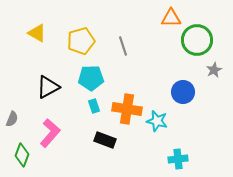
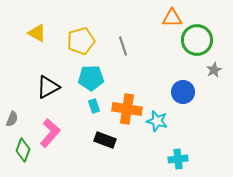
orange triangle: moved 1 px right
green diamond: moved 1 px right, 5 px up
